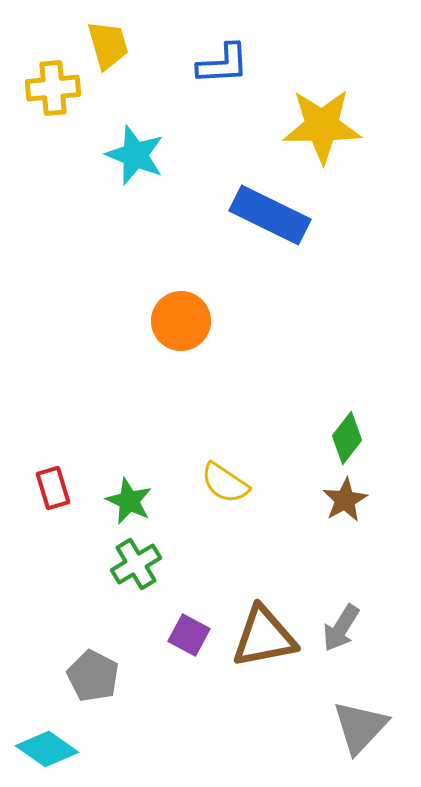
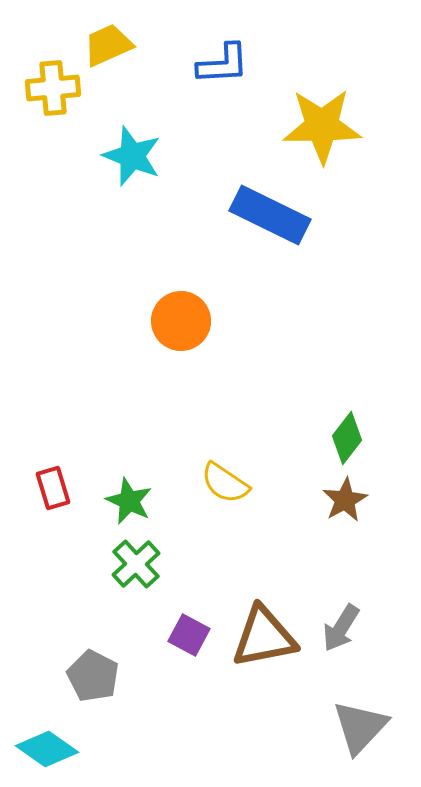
yellow trapezoid: rotated 98 degrees counterclockwise
cyan star: moved 3 px left, 1 px down
green cross: rotated 12 degrees counterclockwise
